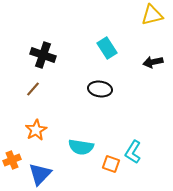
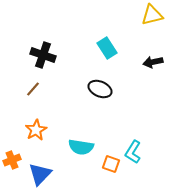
black ellipse: rotated 15 degrees clockwise
